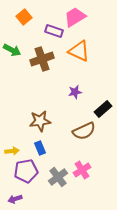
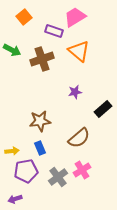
orange triangle: rotated 15 degrees clockwise
brown semicircle: moved 5 px left, 7 px down; rotated 15 degrees counterclockwise
